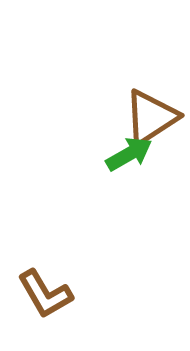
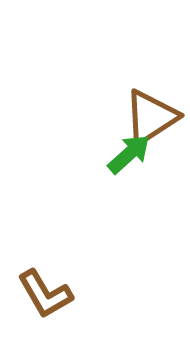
green arrow: rotated 12 degrees counterclockwise
